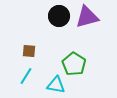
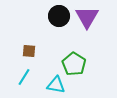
purple triangle: rotated 45 degrees counterclockwise
cyan line: moved 2 px left, 1 px down
